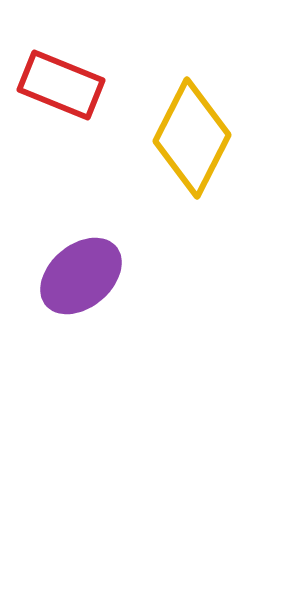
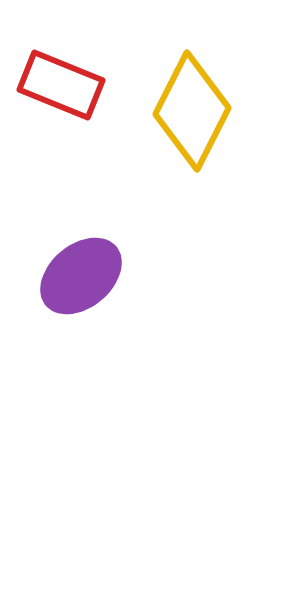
yellow diamond: moved 27 px up
